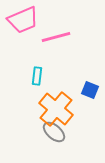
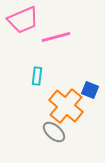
orange cross: moved 10 px right, 3 px up
